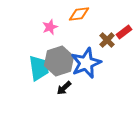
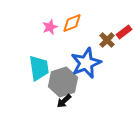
orange diamond: moved 7 px left, 9 px down; rotated 15 degrees counterclockwise
gray hexagon: moved 4 px right, 21 px down
black arrow: moved 13 px down
